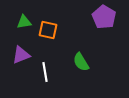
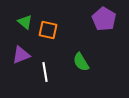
purple pentagon: moved 2 px down
green triangle: moved 1 px right; rotated 49 degrees clockwise
